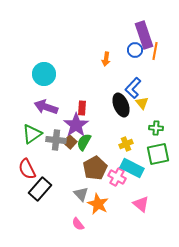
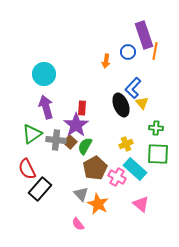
blue circle: moved 7 px left, 2 px down
orange arrow: moved 2 px down
purple arrow: rotated 55 degrees clockwise
green semicircle: moved 1 px right, 4 px down
green square: rotated 15 degrees clockwise
cyan rectangle: moved 3 px right, 1 px down; rotated 15 degrees clockwise
